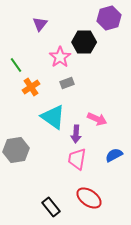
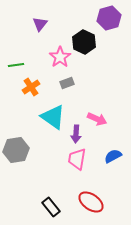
black hexagon: rotated 25 degrees clockwise
green line: rotated 63 degrees counterclockwise
blue semicircle: moved 1 px left, 1 px down
red ellipse: moved 2 px right, 4 px down
